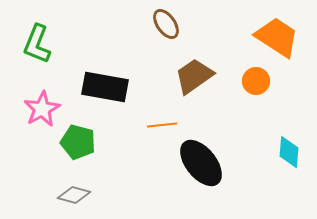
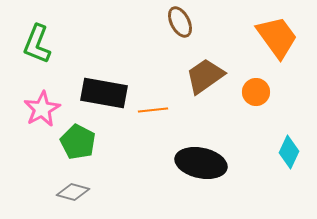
brown ellipse: moved 14 px right, 2 px up; rotated 8 degrees clockwise
orange trapezoid: rotated 21 degrees clockwise
brown trapezoid: moved 11 px right
orange circle: moved 11 px down
black rectangle: moved 1 px left, 6 px down
orange line: moved 9 px left, 15 px up
green pentagon: rotated 12 degrees clockwise
cyan diamond: rotated 20 degrees clockwise
black ellipse: rotated 39 degrees counterclockwise
gray diamond: moved 1 px left, 3 px up
